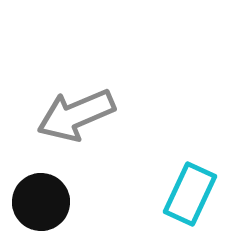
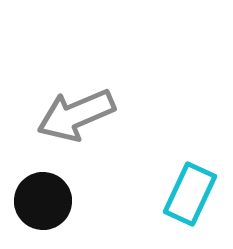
black circle: moved 2 px right, 1 px up
